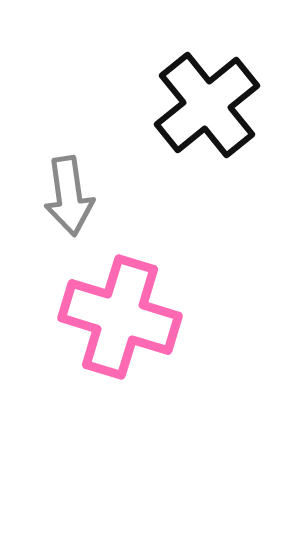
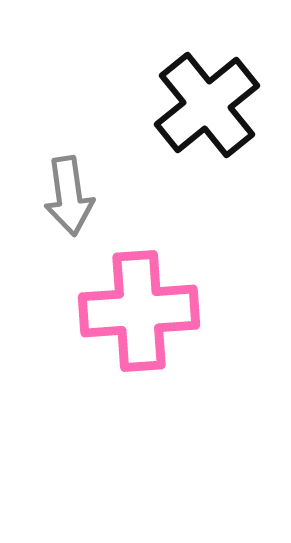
pink cross: moved 19 px right, 6 px up; rotated 21 degrees counterclockwise
